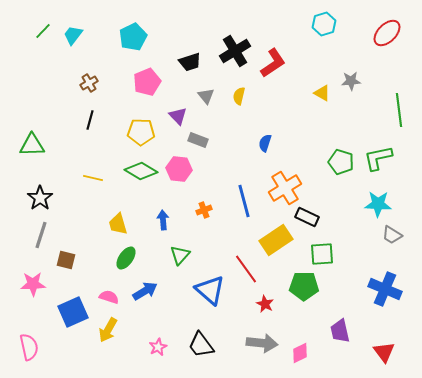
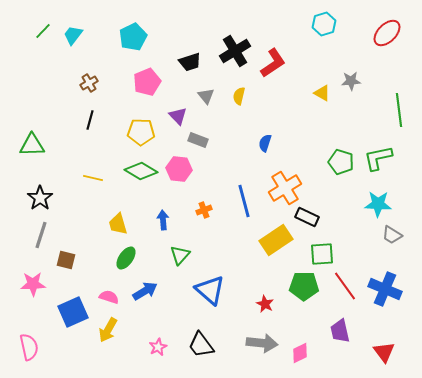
red line at (246, 269): moved 99 px right, 17 px down
